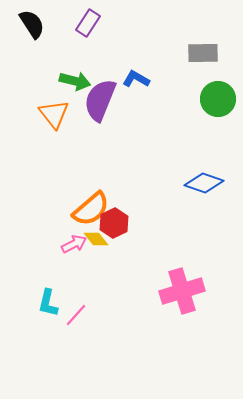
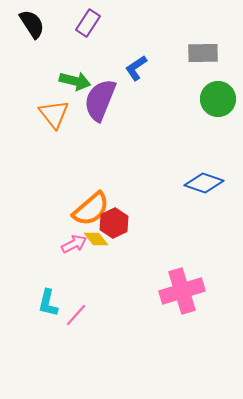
blue L-shape: moved 11 px up; rotated 64 degrees counterclockwise
